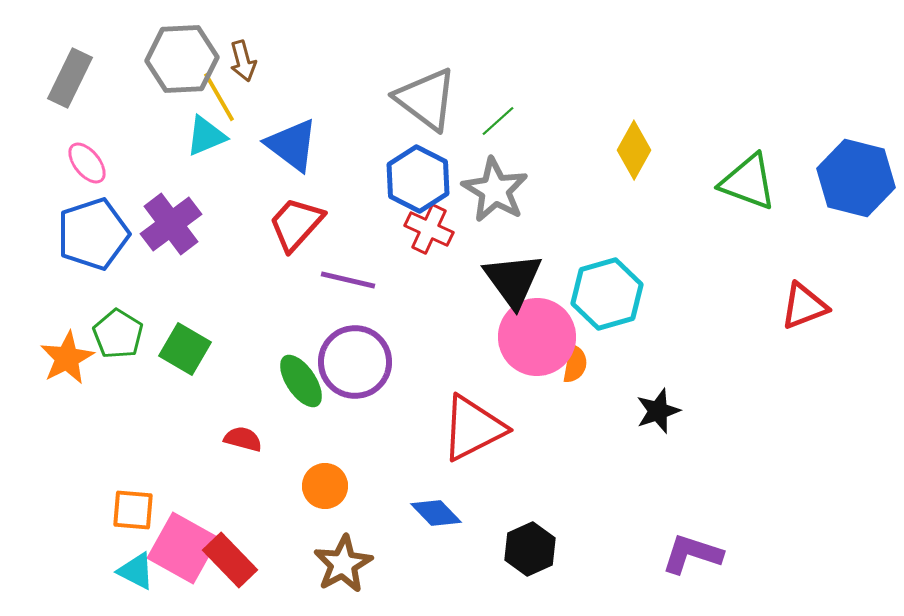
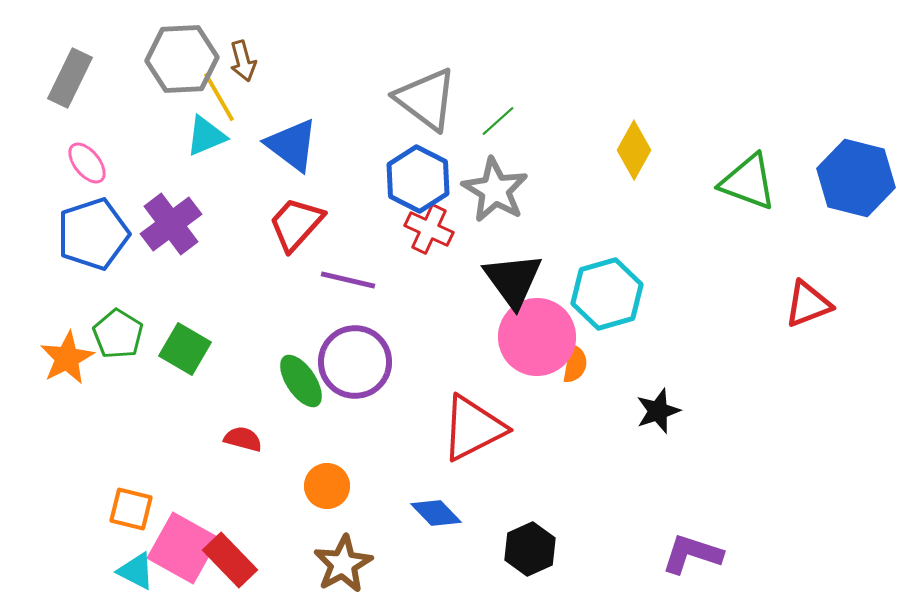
red triangle at (804, 306): moved 4 px right, 2 px up
orange circle at (325, 486): moved 2 px right
orange square at (133, 510): moved 2 px left, 1 px up; rotated 9 degrees clockwise
